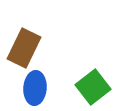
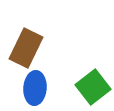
brown rectangle: moved 2 px right
